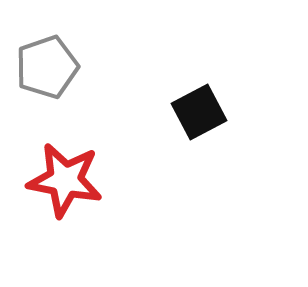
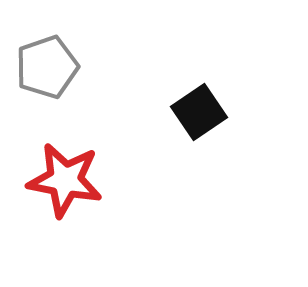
black square: rotated 6 degrees counterclockwise
